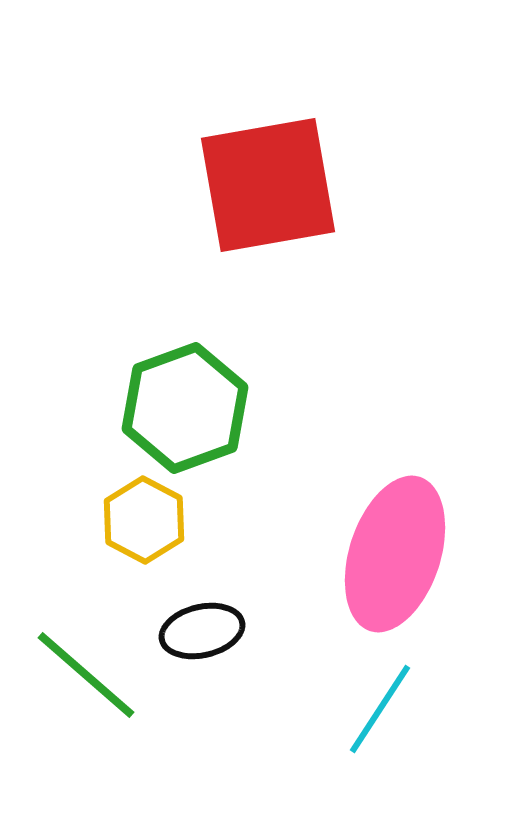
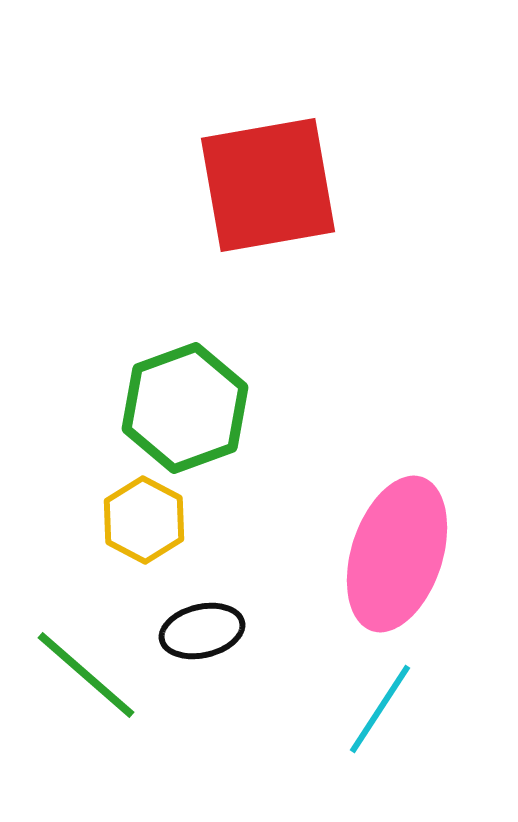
pink ellipse: moved 2 px right
